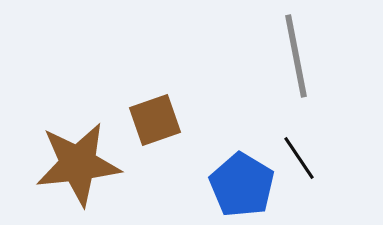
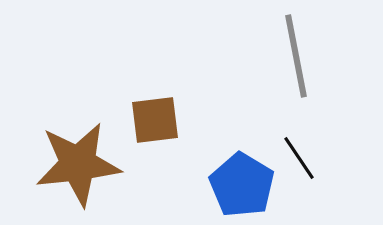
brown square: rotated 12 degrees clockwise
